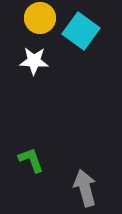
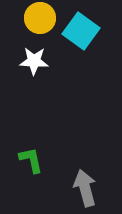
green L-shape: rotated 8 degrees clockwise
